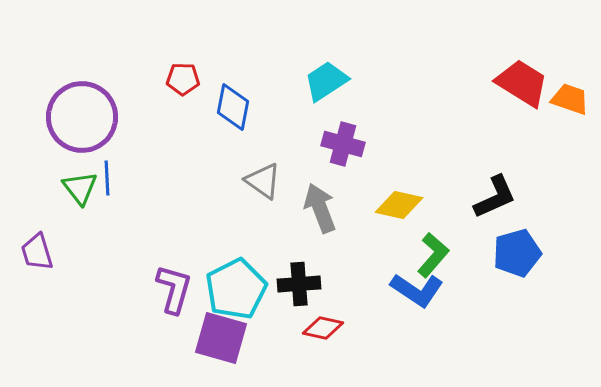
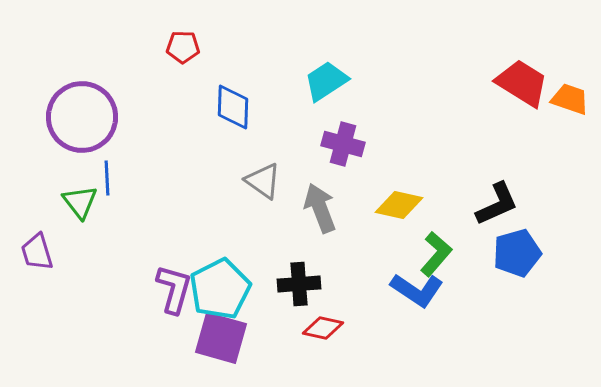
red pentagon: moved 32 px up
blue diamond: rotated 9 degrees counterclockwise
green triangle: moved 14 px down
black L-shape: moved 2 px right, 7 px down
green L-shape: moved 3 px right, 1 px up
cyan pentagon: moved 16 px left
